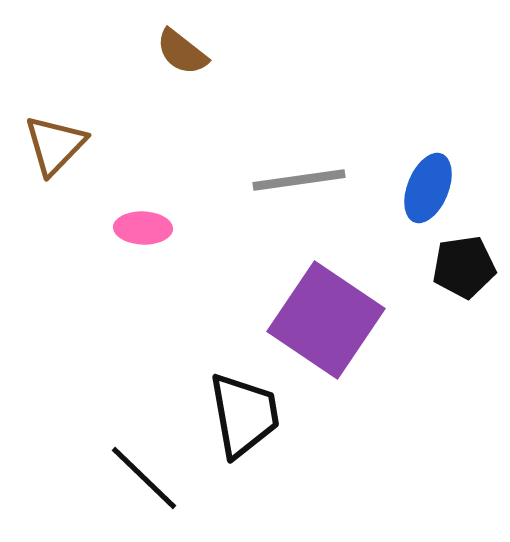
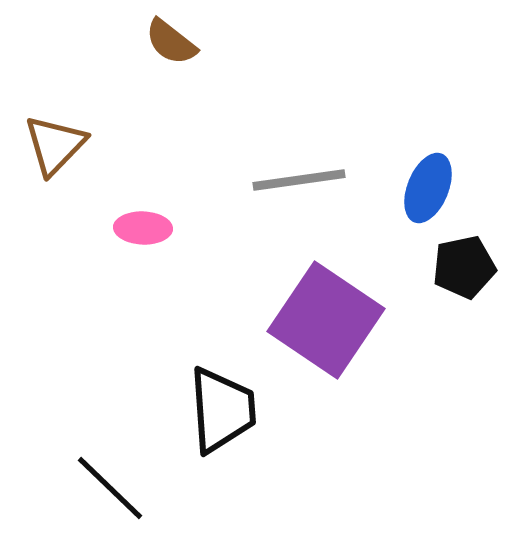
brown semicircle: moved 11 px left, 10 px up
black pentagon: rotated 4 degrees counterclockwise
black trapezoid: moved 22 px left, 5 px up; rotated 6 degrees clockwise
black line: moved 34 px left, 10 px down
